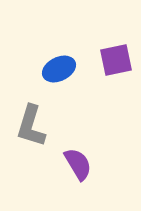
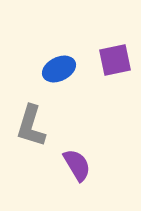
purple square: moved 1 px left
purple semicircle: moved 1 px left, 1 px down
